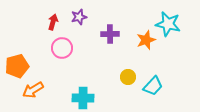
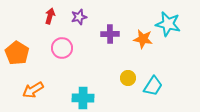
red arrow: moved 3 px left, 6 px up
orange star: moved 3 px left, 1 px up; rotated 30 degrees clockwise
orange pentagon: moved 13 px up; rotated 25 degrees counterclockwise
yellow circle: moved 1 px down
cyan trapezoid: rotated 10 degrees counterclockwise
